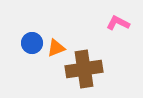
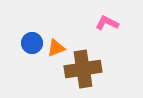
pink L-shape: moved 11 px left
brown cross: moved 1 px left
